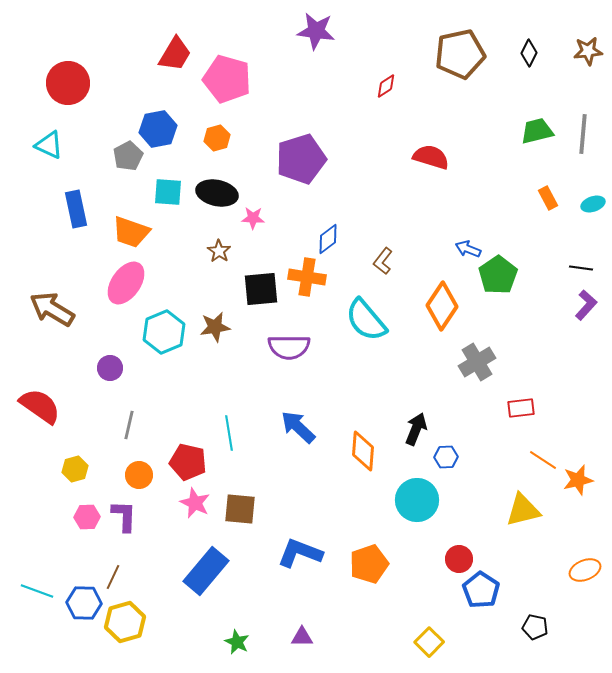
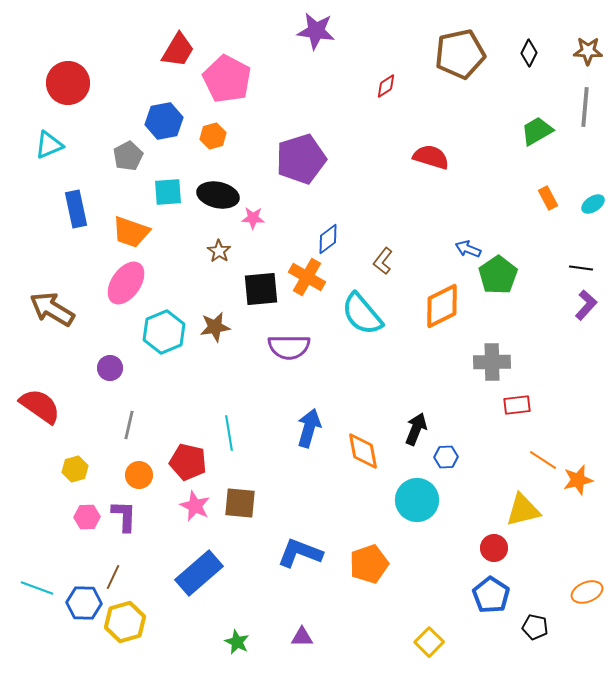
brown star at (588, 51): rotated 8 degrees clockwise
red trapezoid at (175, 54): moved 3 px right, 4 px up
pink pentagon at (227, 79): rotated 12 degrees clockwise
blue hexagon at (158, 129): moved 6 px right, 8 px up
green trapezoid at (537, 131): rotated 16 degrees counterclockwise
gray line at (583, 134): moved 2 px right, 27 px up
orange hexagon at (217, 138): moved 4 px left, 2 px up
cyan triangle at (49, 145): rotated 48 degrees counterclockwise
cyan square at (168, 192): rotated 8 degrees counterclockwise
black ellipse at (217, 193): moved 1 px right, 2 px down
cyan ellipse at (593, 204): rotated 15 degrees counterclockwise
orange cross at (307, 277): rotated 21 degrees clockwise
orange diamond at (442, 306): rotated 30 degrees clockwise
cyan semicircle at (366, 320): moved 4 px left, 6 px up
gray cross at (477, 362): moved 15 px right; rotated 30 degrees clockwise
red rectangle at (521, 408): moved 4 px left, 3 px up
blue arrow at (298, 427): moved 11 px right, 1 px down; rotated 63 degrees clockwise
orange diamond at (363, 451): rotated 15 degrees counterclockwise
pink star at (195, 503): moved 3 px down
brown square at (240, 509): moved 6 px up
red circle at (459, 559): moved 35 px right, 11 px up
orange ellipse at (585, 570): moved 2 px right, 22 px down
blue rectangle at (206, 571): moved 7 px left, 2 px down; rotated 9 degrees clockwise
blue pentagon at (481, 590): moved 10 px right, 5 px down
cyan line at (37, 591): moved 3 px up
